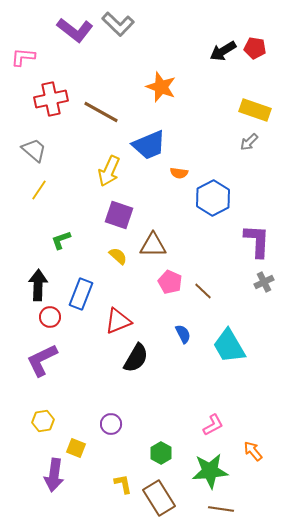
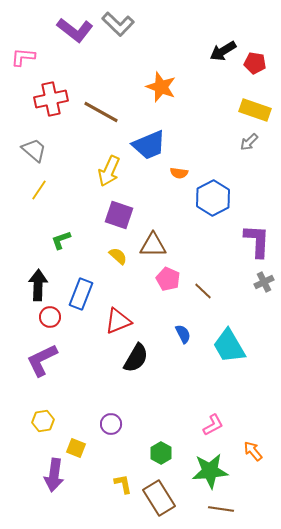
red pentagon at (255, 48): moved 15 px down
pink pentagon at (170, 282): moved 2 px left, 3 px up
